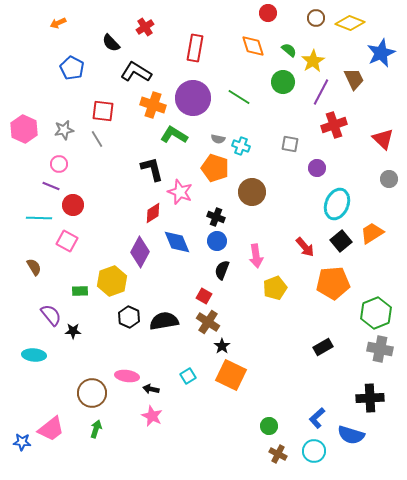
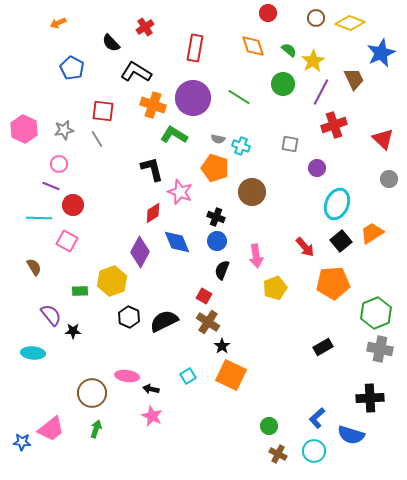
green circle at (283, 82): moved 2 px down
black semicircle at (164, 321): rotated 16 degrees counterclockwise
cyan ellipse at (34, 355): moved 1 px left, 2 px up
